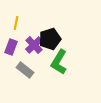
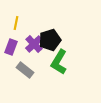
black pentagon: moved 1 px down
purple cross: moved 1 px up
